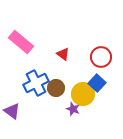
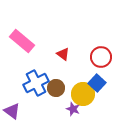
pink rectangle: moved 1 px right, 1 px up
